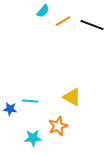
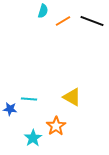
cyan semicircle: rotated 24 degrees counterclockwise
black line: moved 4 px up
cyan line: moved 1 px left, 2 px up
orange star: moved 2 px left; rotated 12 degrees counterclockwise
cyan star: rotated 30 degrees counterclockwise
